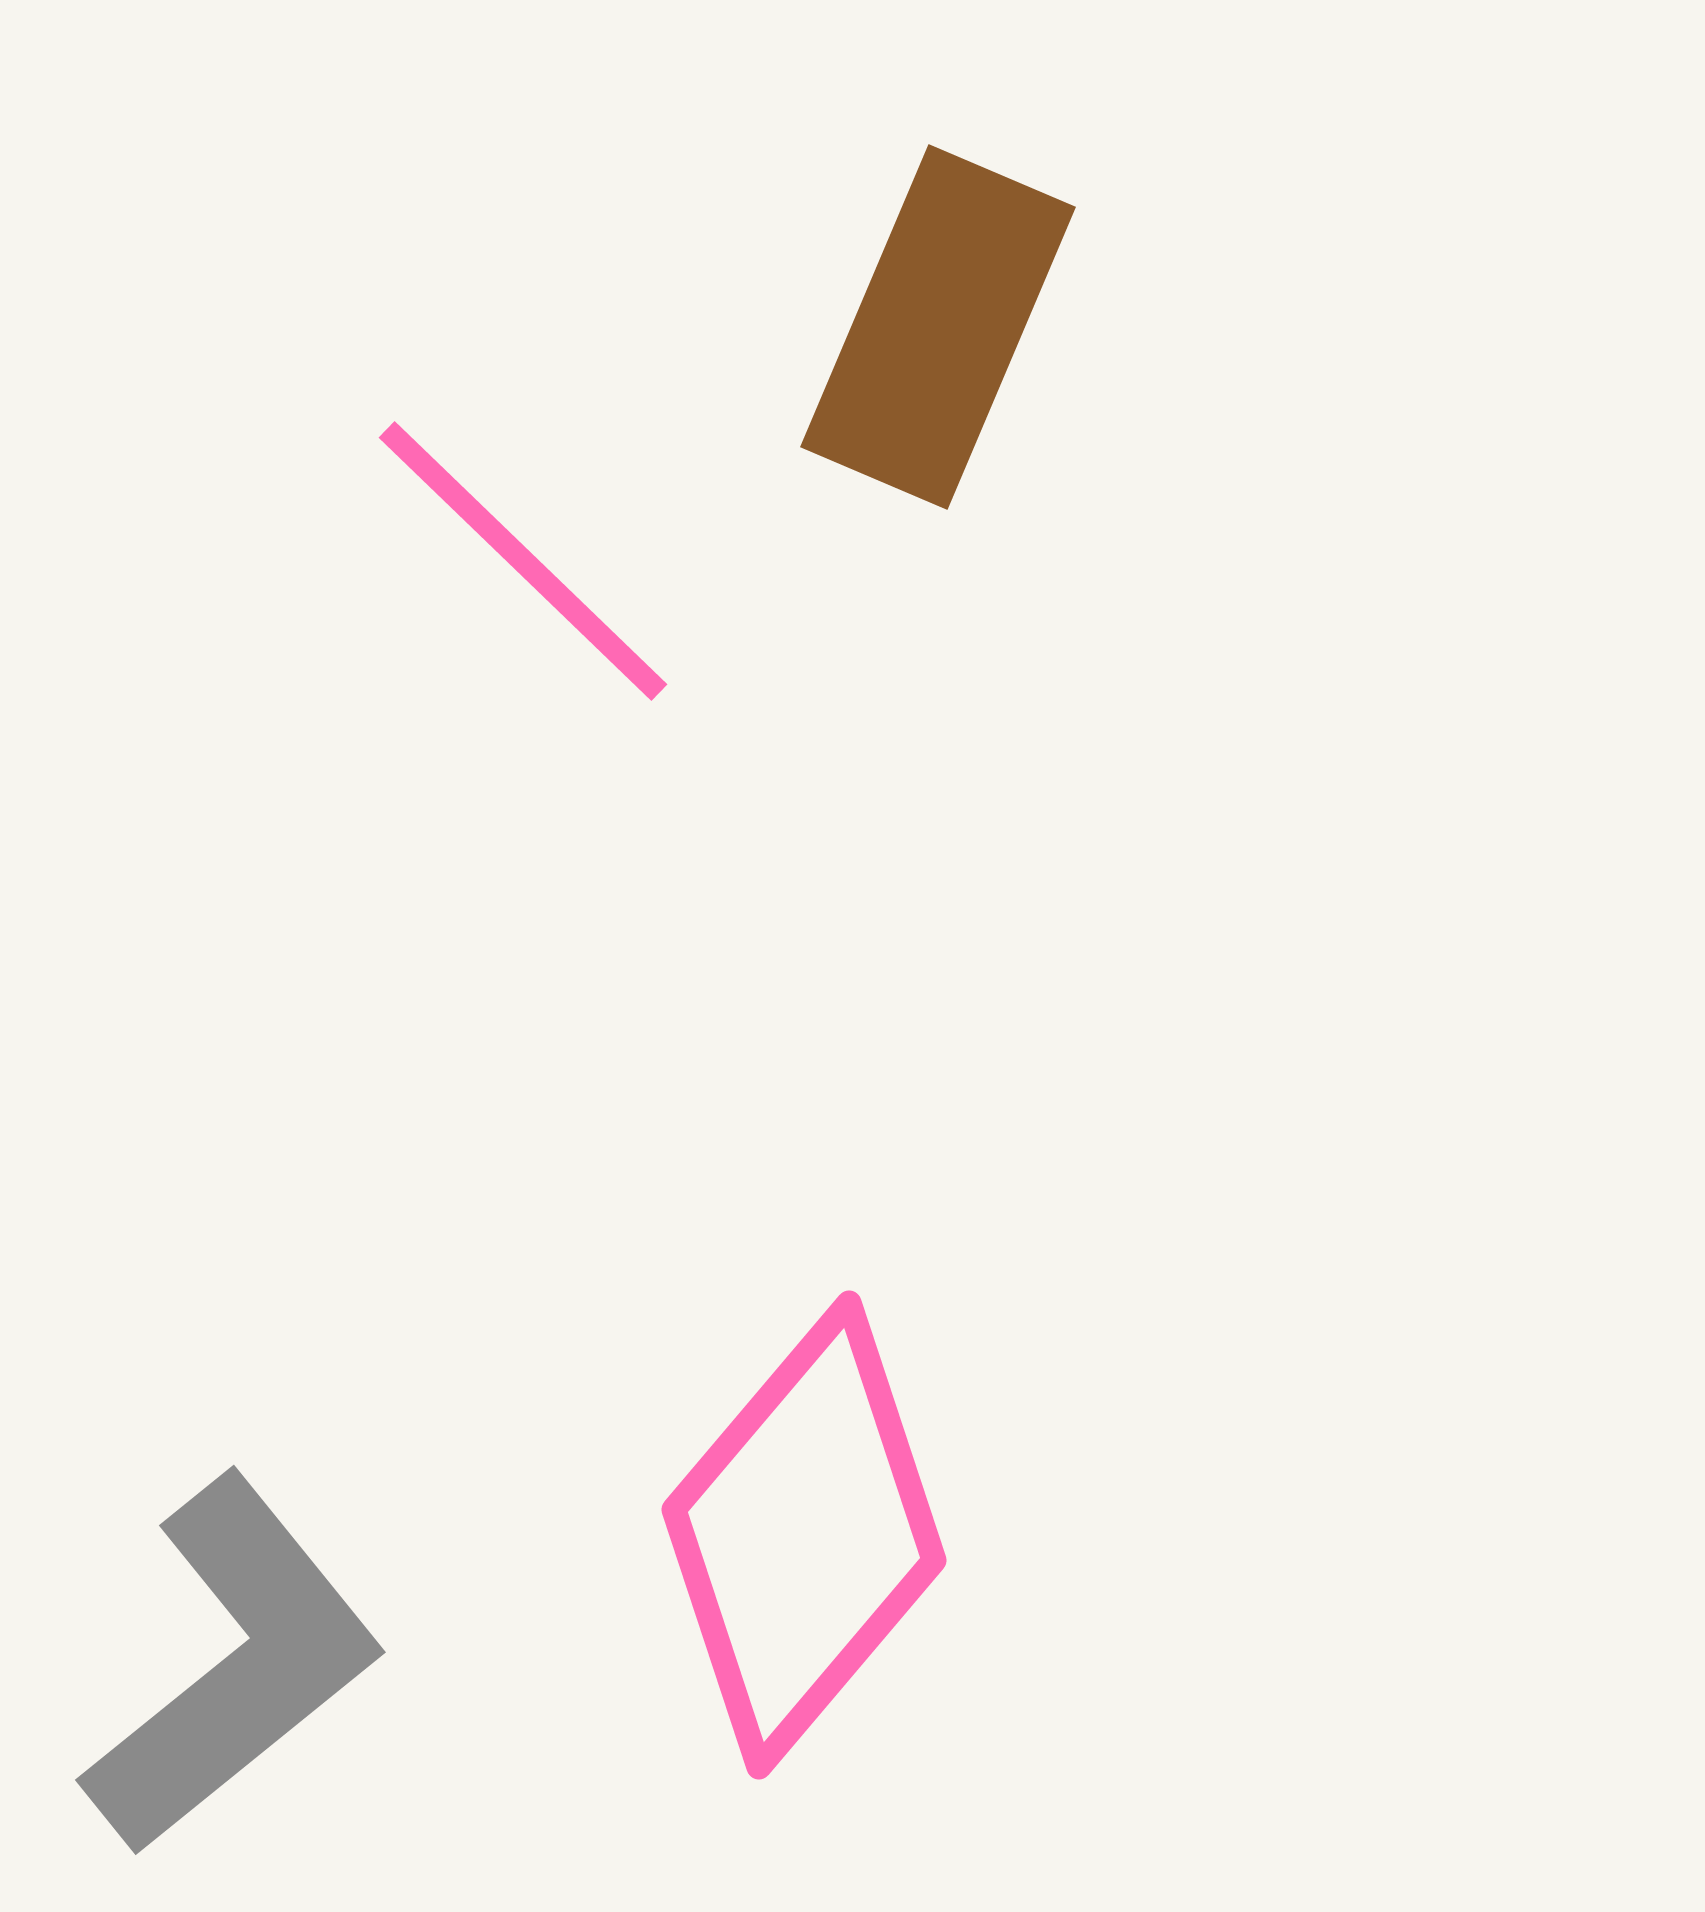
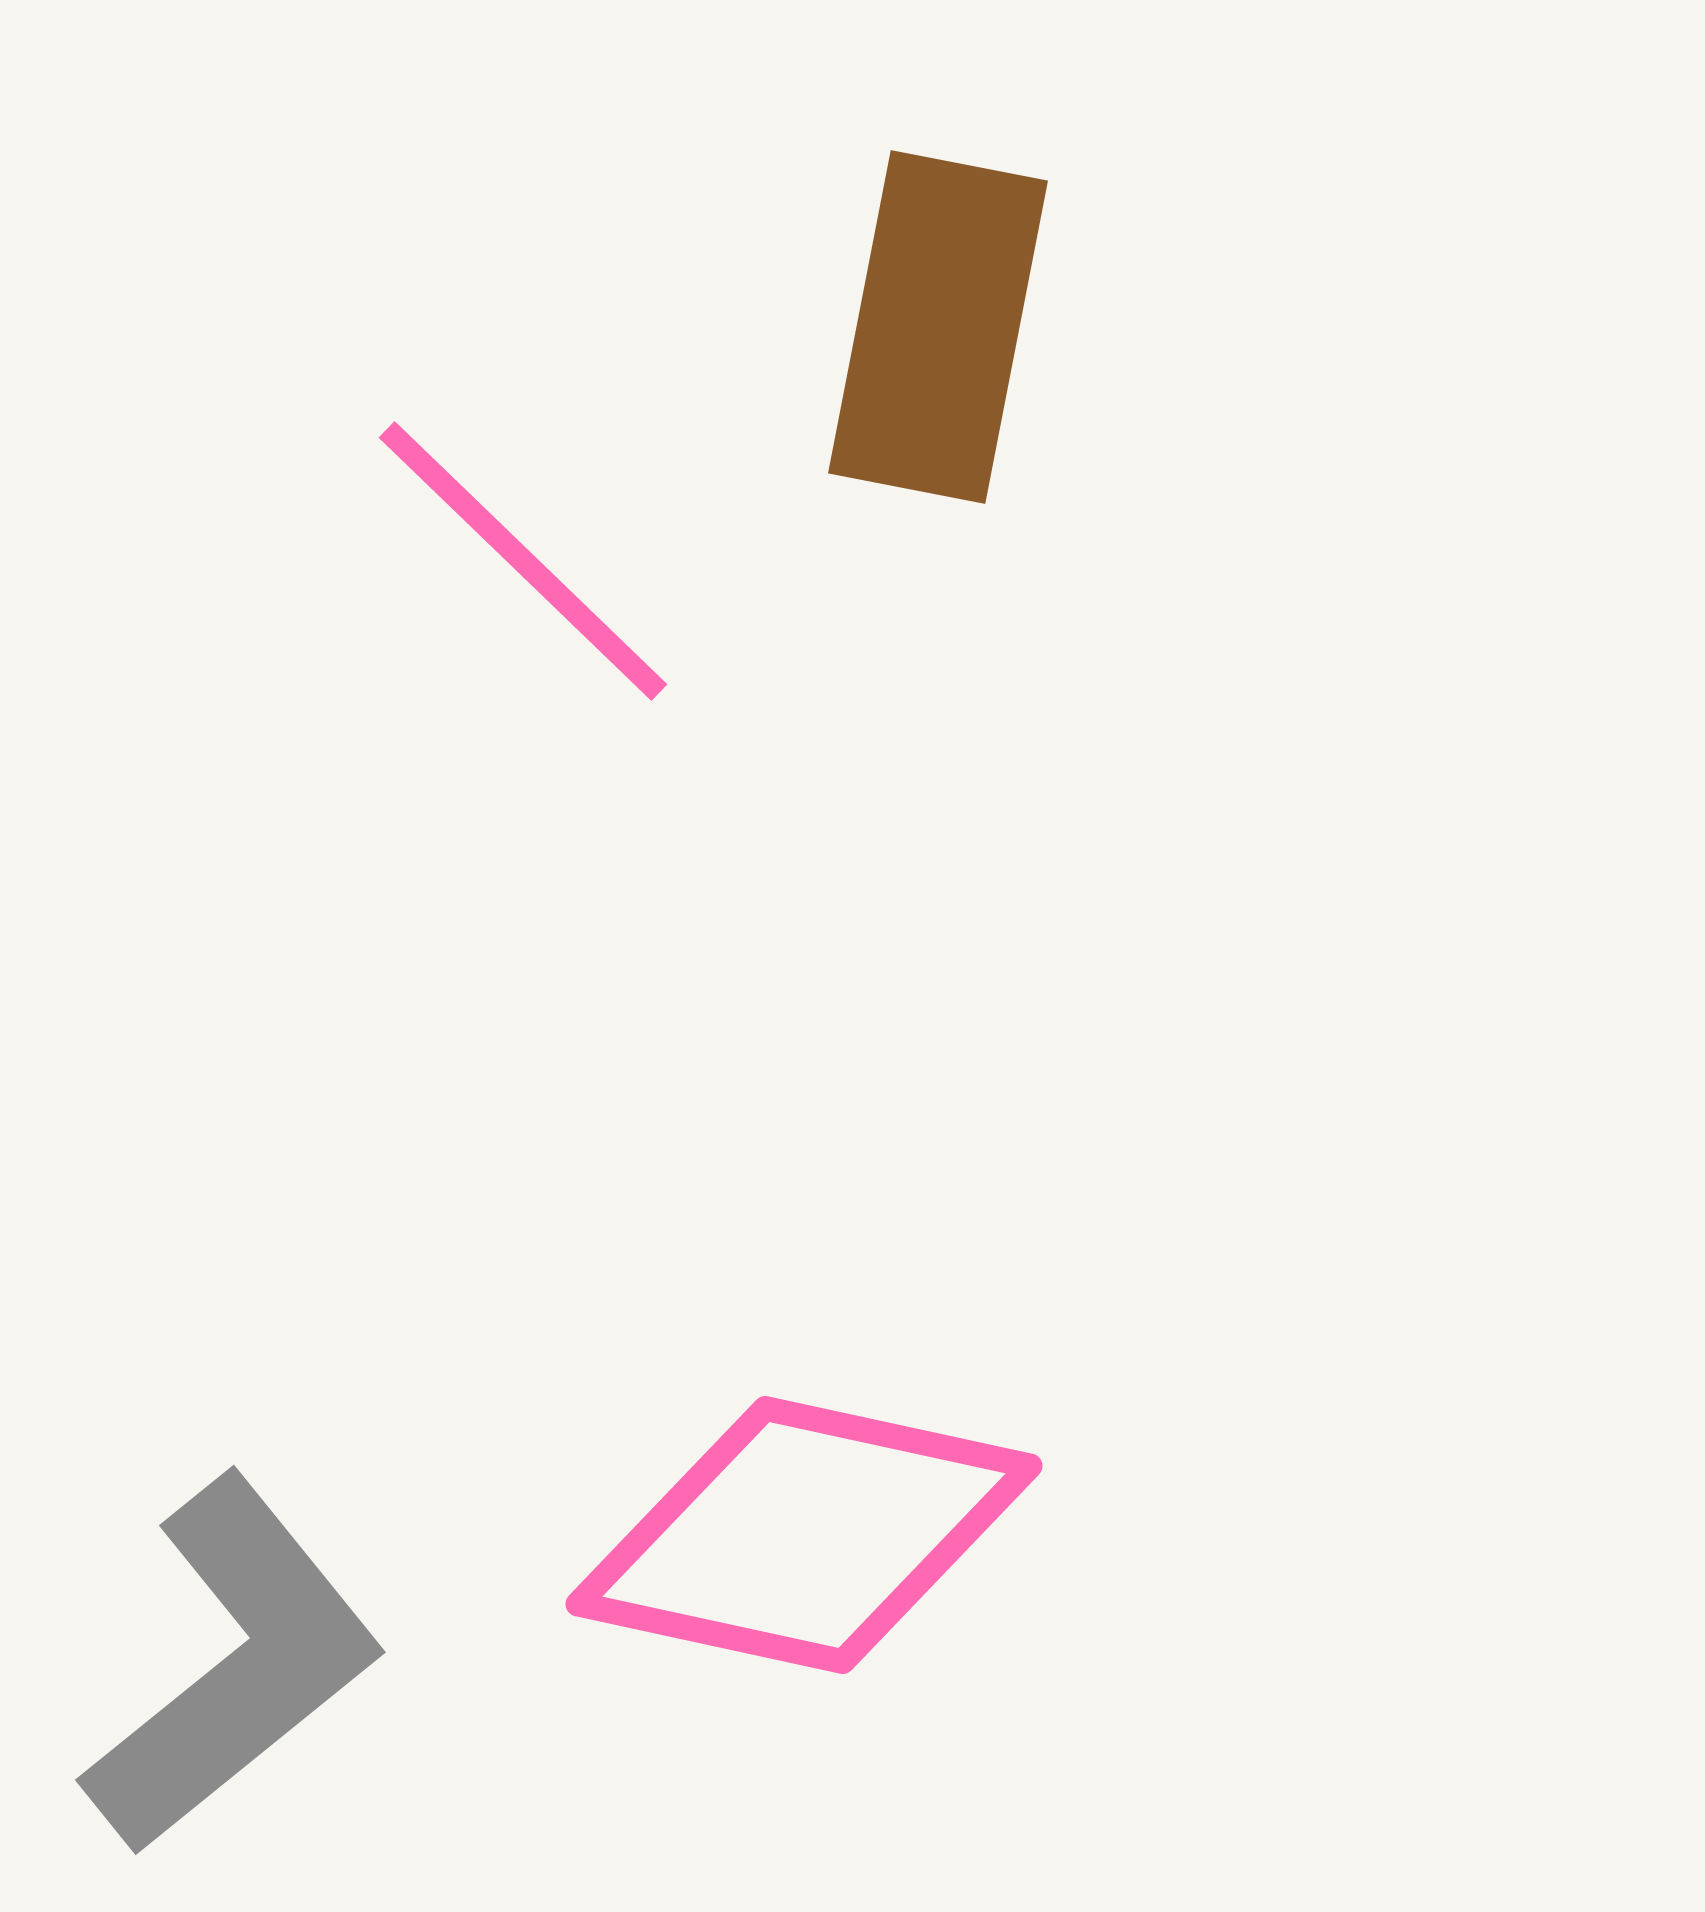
brown rectangle: rotated 12 degrees counterclockwise
pink diamond: rotated 62 degrees clockwise
